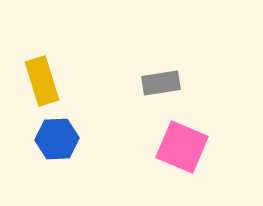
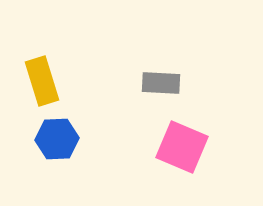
gray rectangle: rotated 12 degrees clockwise
